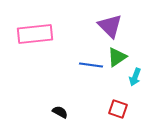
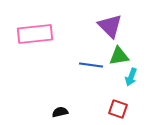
green triangle: moved 2 px right, 1 px up; rotated 25 degrees clockwise
cyan arrow: moved 4 px left
black semicircle: rotated 42 degrees counterclockwise
